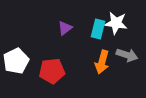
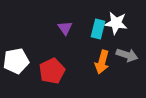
purple triangle: rotated 28 degrees counterclockwise
white pentagon: rotated 15 degrees clockwise
red pentagon: rotated 20 degrees counterclockwise
